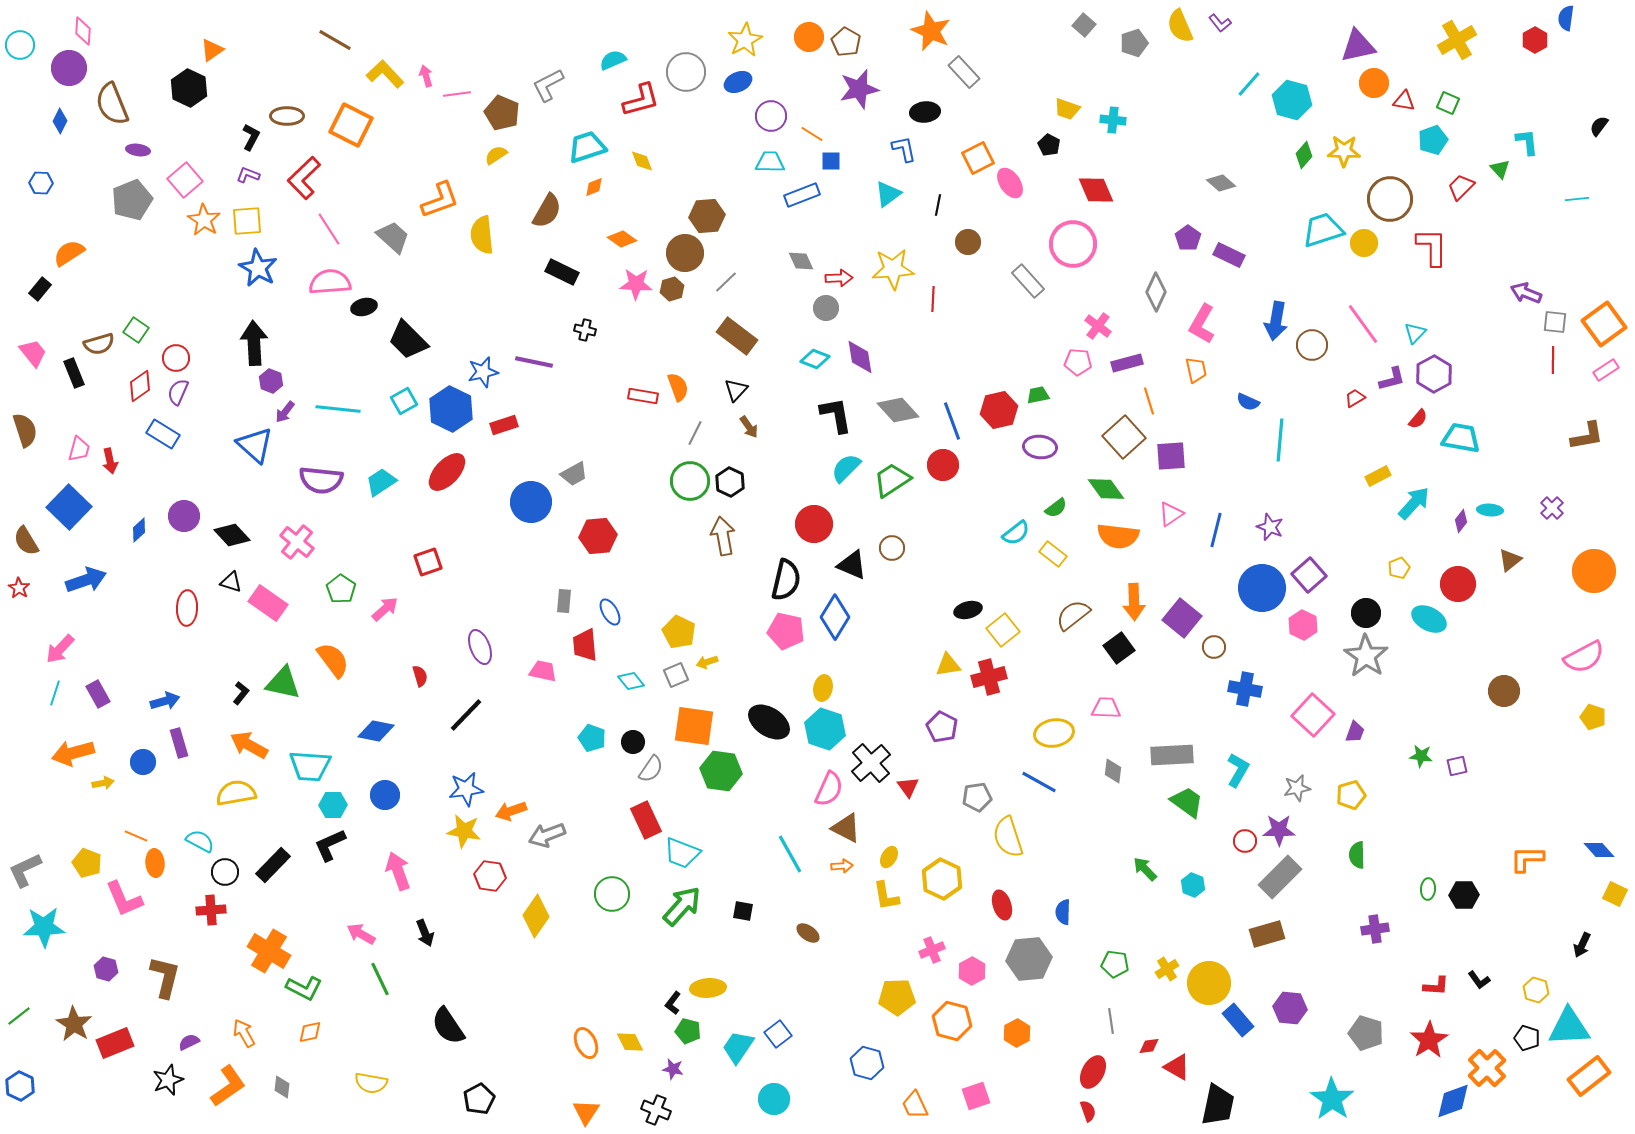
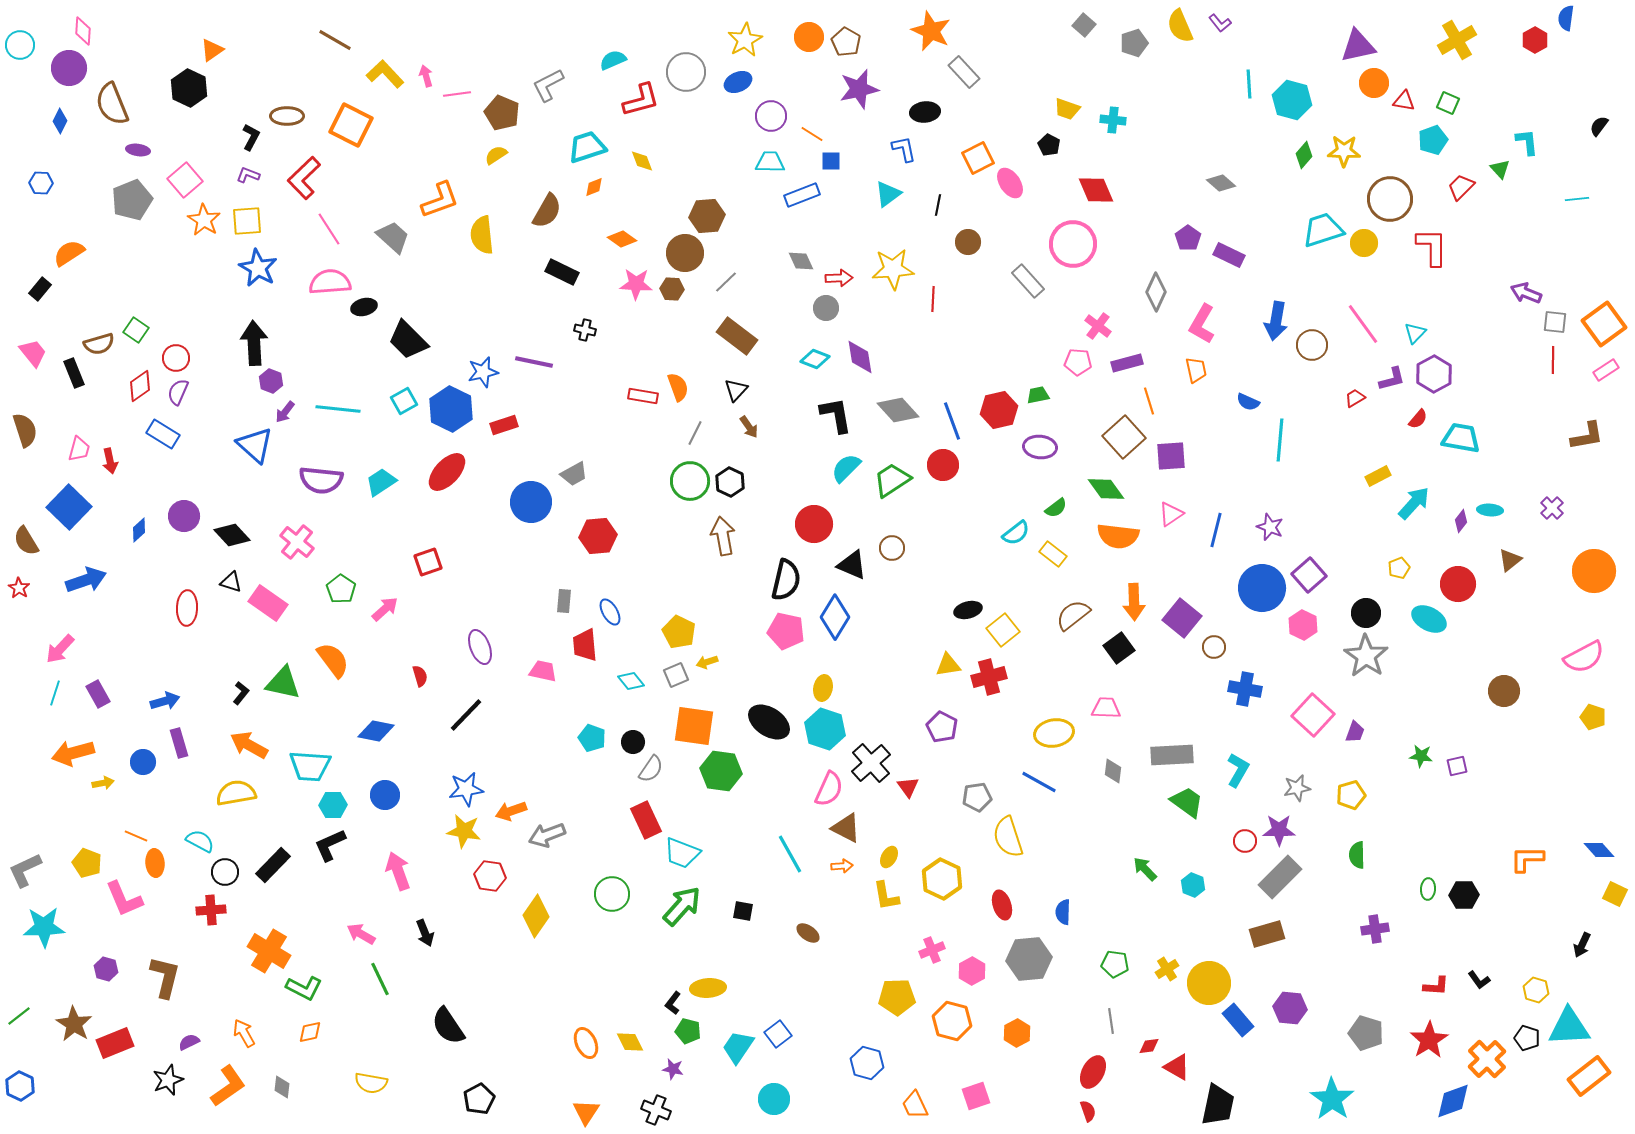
cyan line at (1249, 84): rotated 44 degrees counterclockwise
brown hexagon at (672, 289): rotated 20 degrees clockwise
orange cross at (1487, 1068): moved 9 px up
